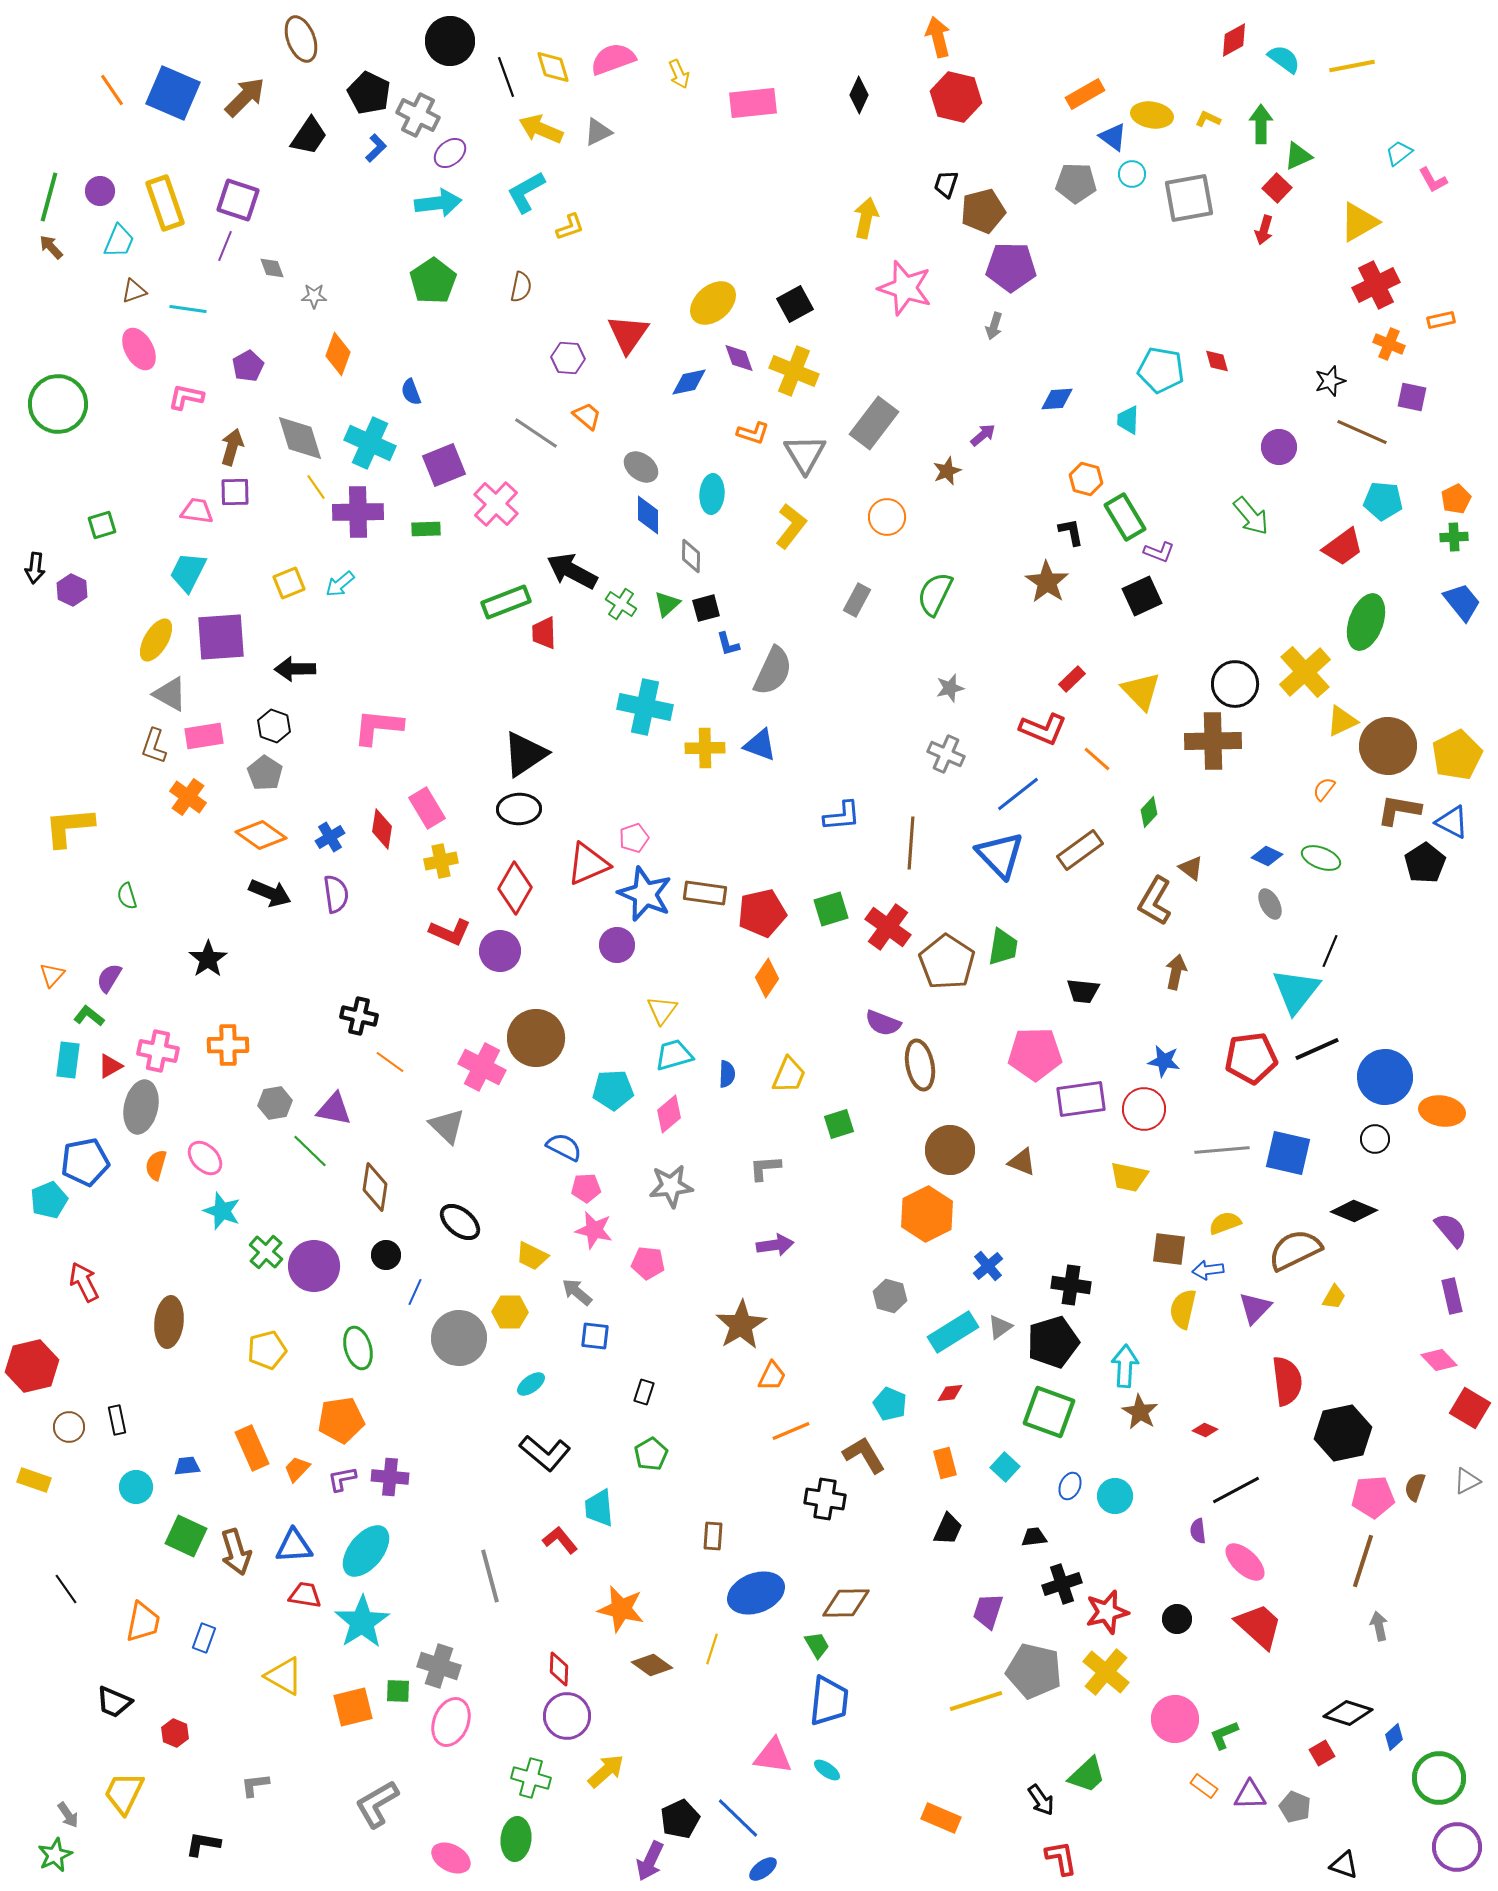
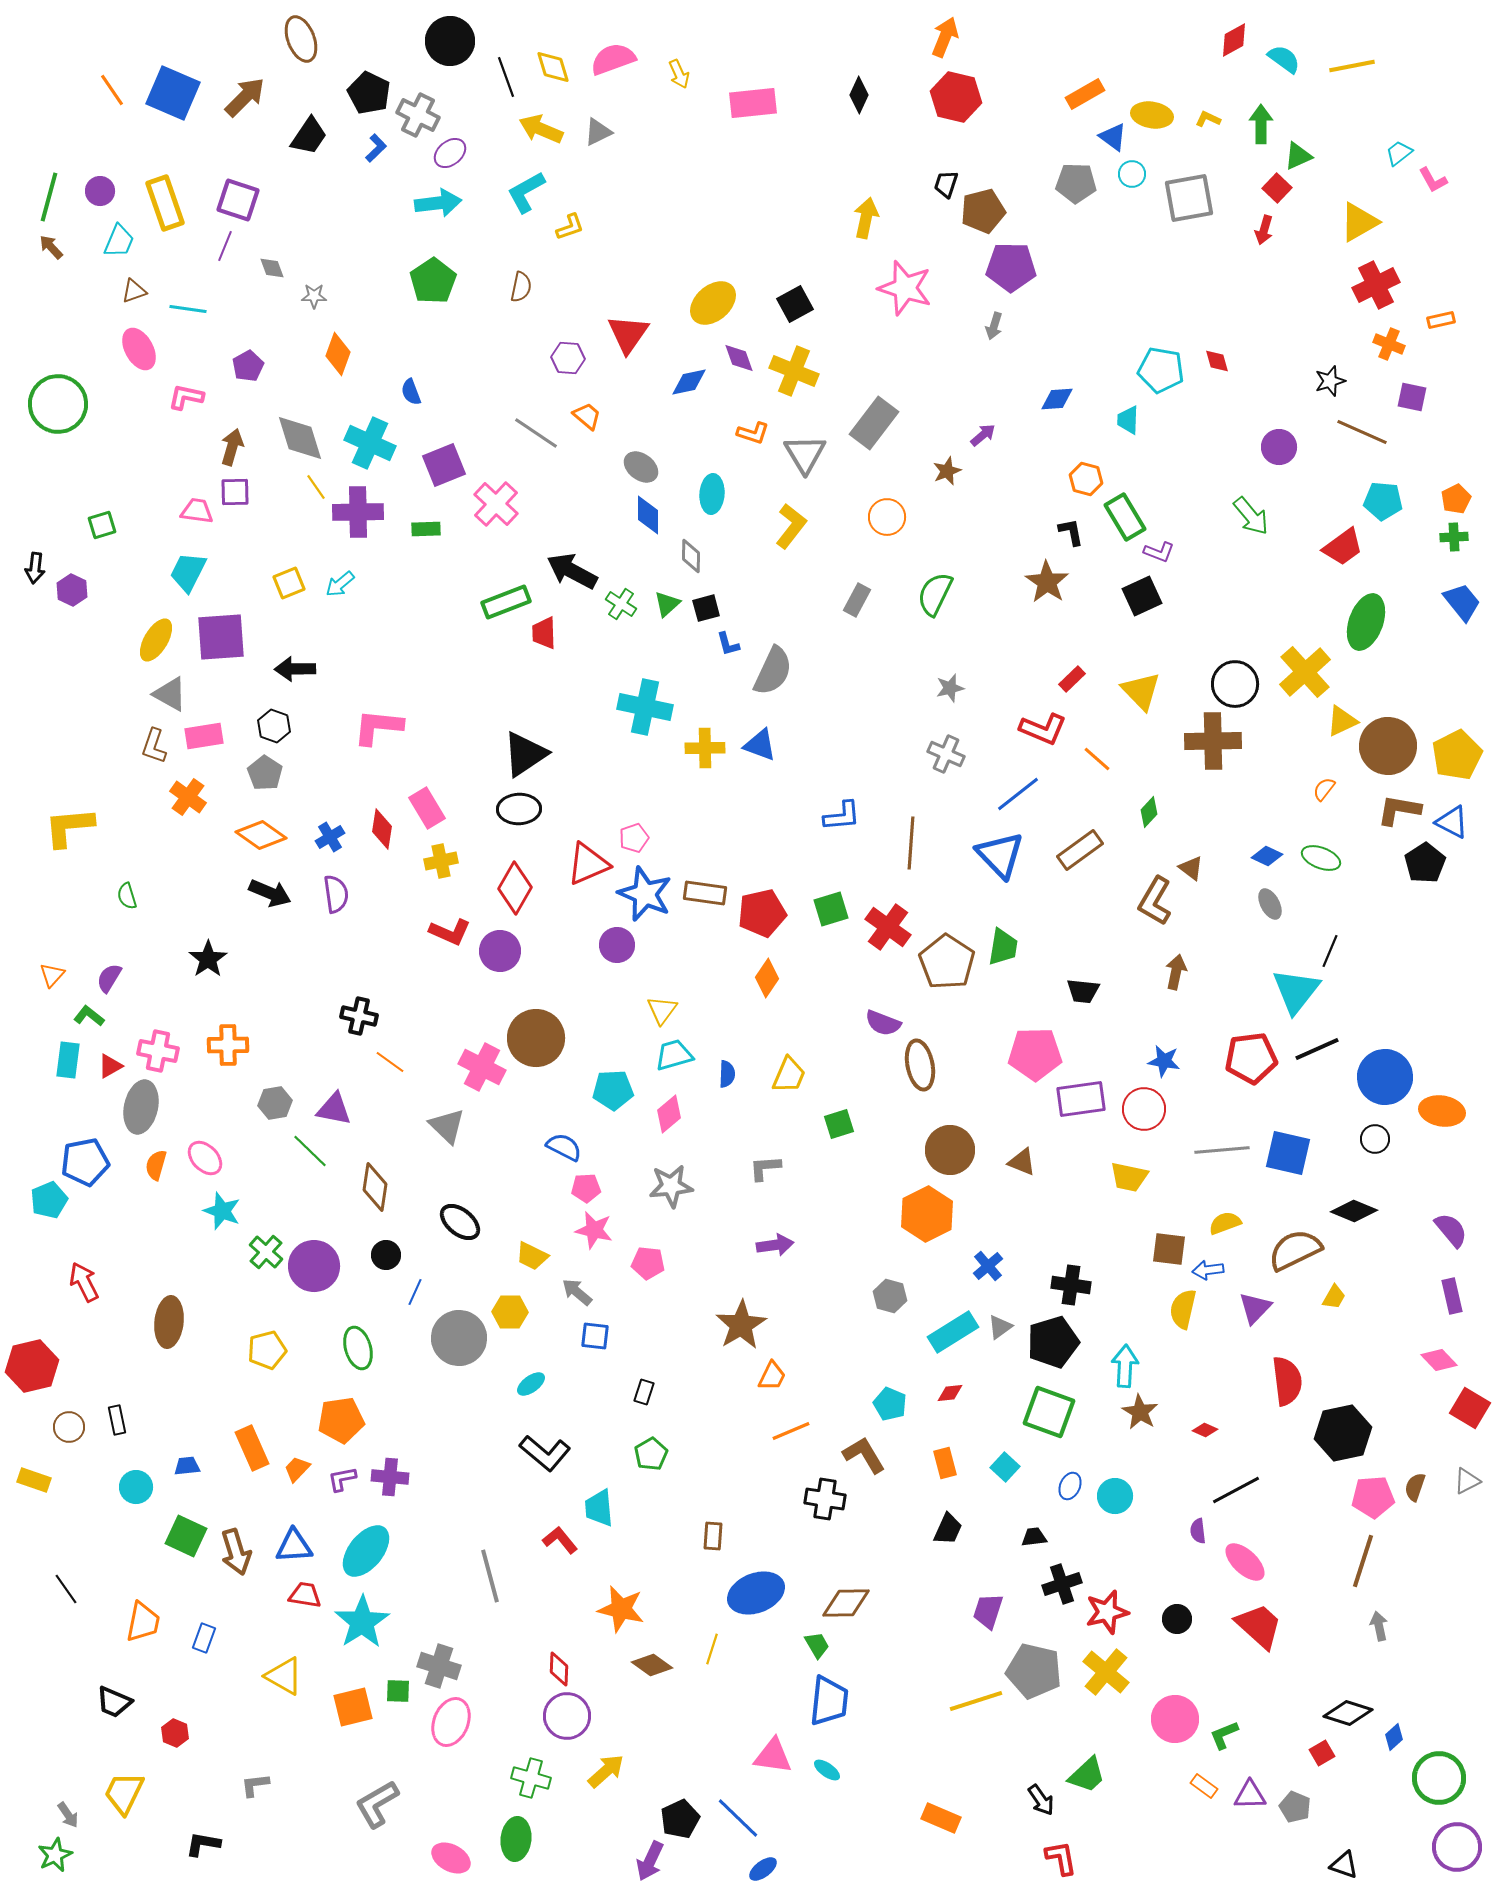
orange arrow at (938, 37): moved 7 px right; rotated 36 degrees clockwise
